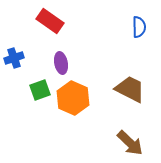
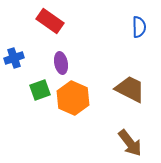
brown arrow: rotated 8 degrees clockwise
